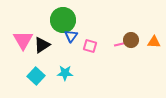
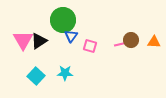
black triangle: moved 3 px left, 4 px up
